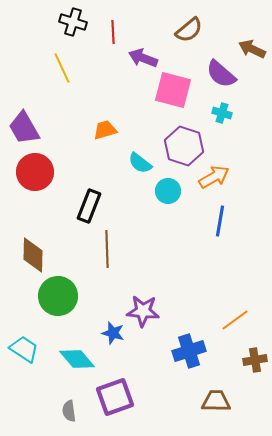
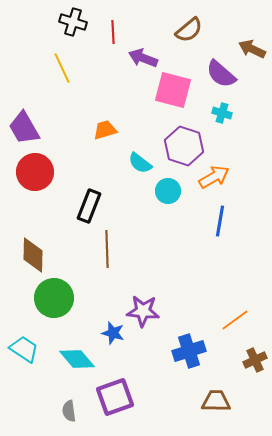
green circle: moved 4 px left, 2 px down
brown cross: rotated 15 degrees counterclockwise
